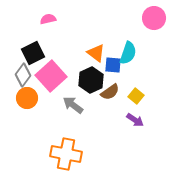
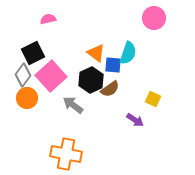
brown semicircle: moved 3 px up
yellow square: moved 17 px right, 3 px down; rotated 14 degrees counterclockwise
